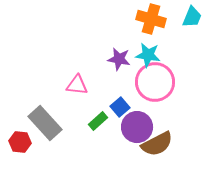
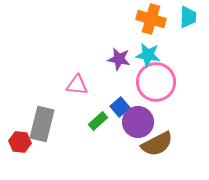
cyan trapezoid: moved 4 px left; rotated 20 degrees counterclockwise
pink circle: moved 1 px right
gray rectangle: moved 3 px left, 1 px down; rotated 56 degrees clockwise
purple circle: moved 1 px right, 5 px up
